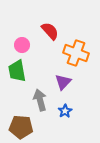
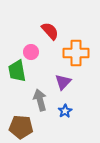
pink circle: moved 9 px right, 7 px down
orange cross: rotated 20 degrees counterclockwise
